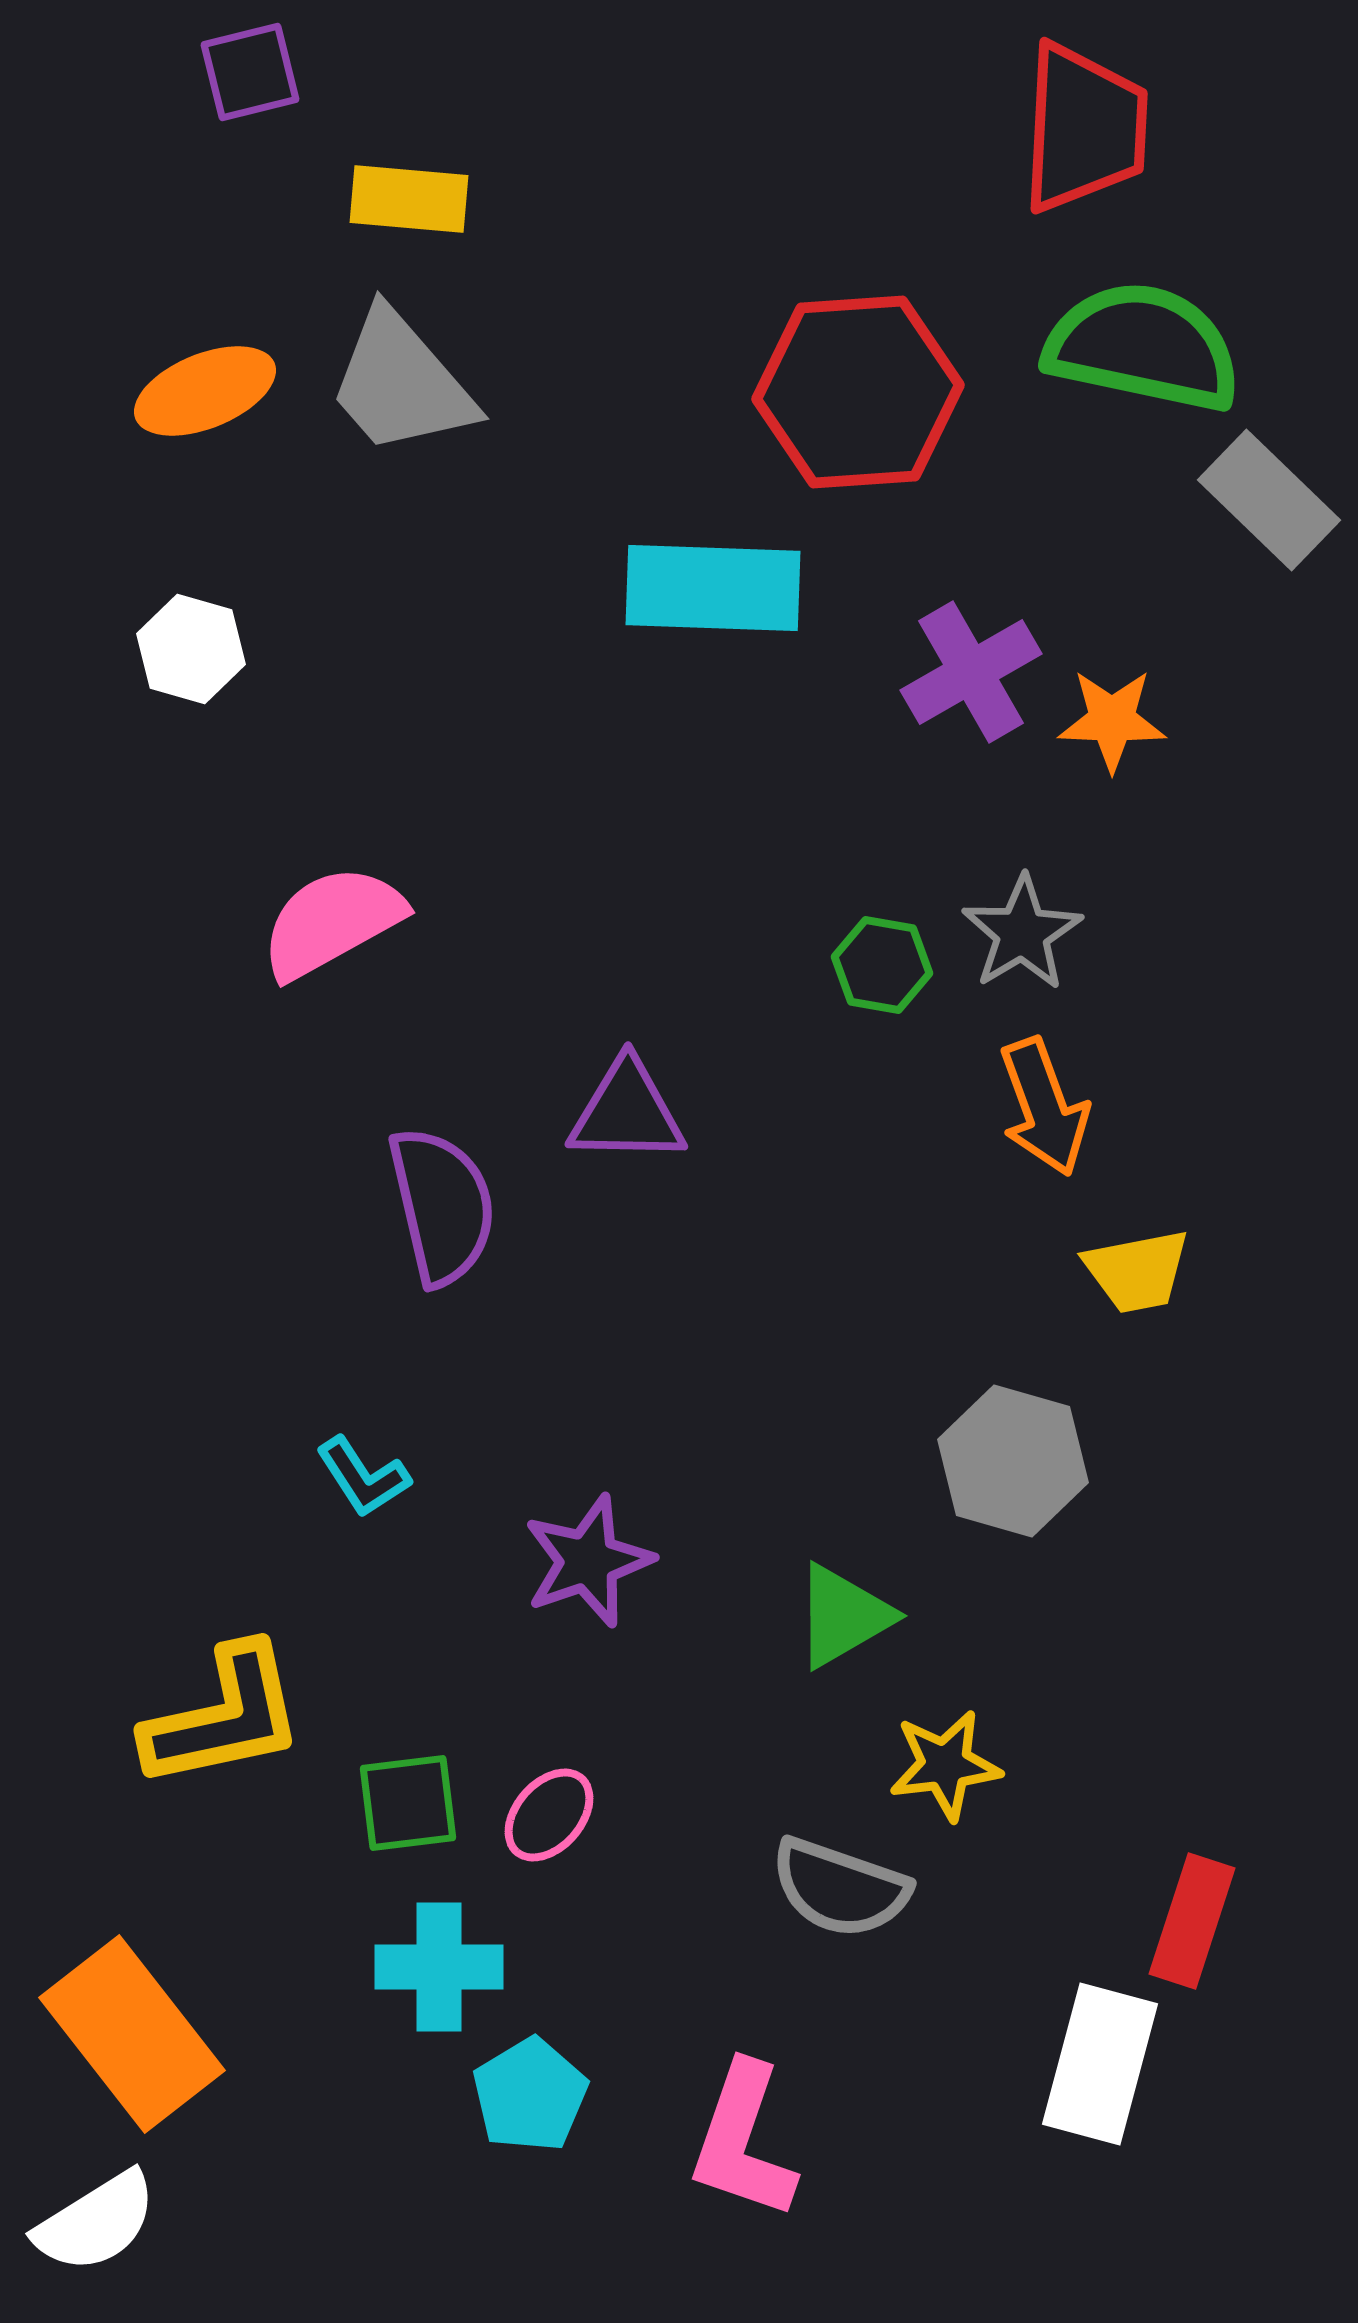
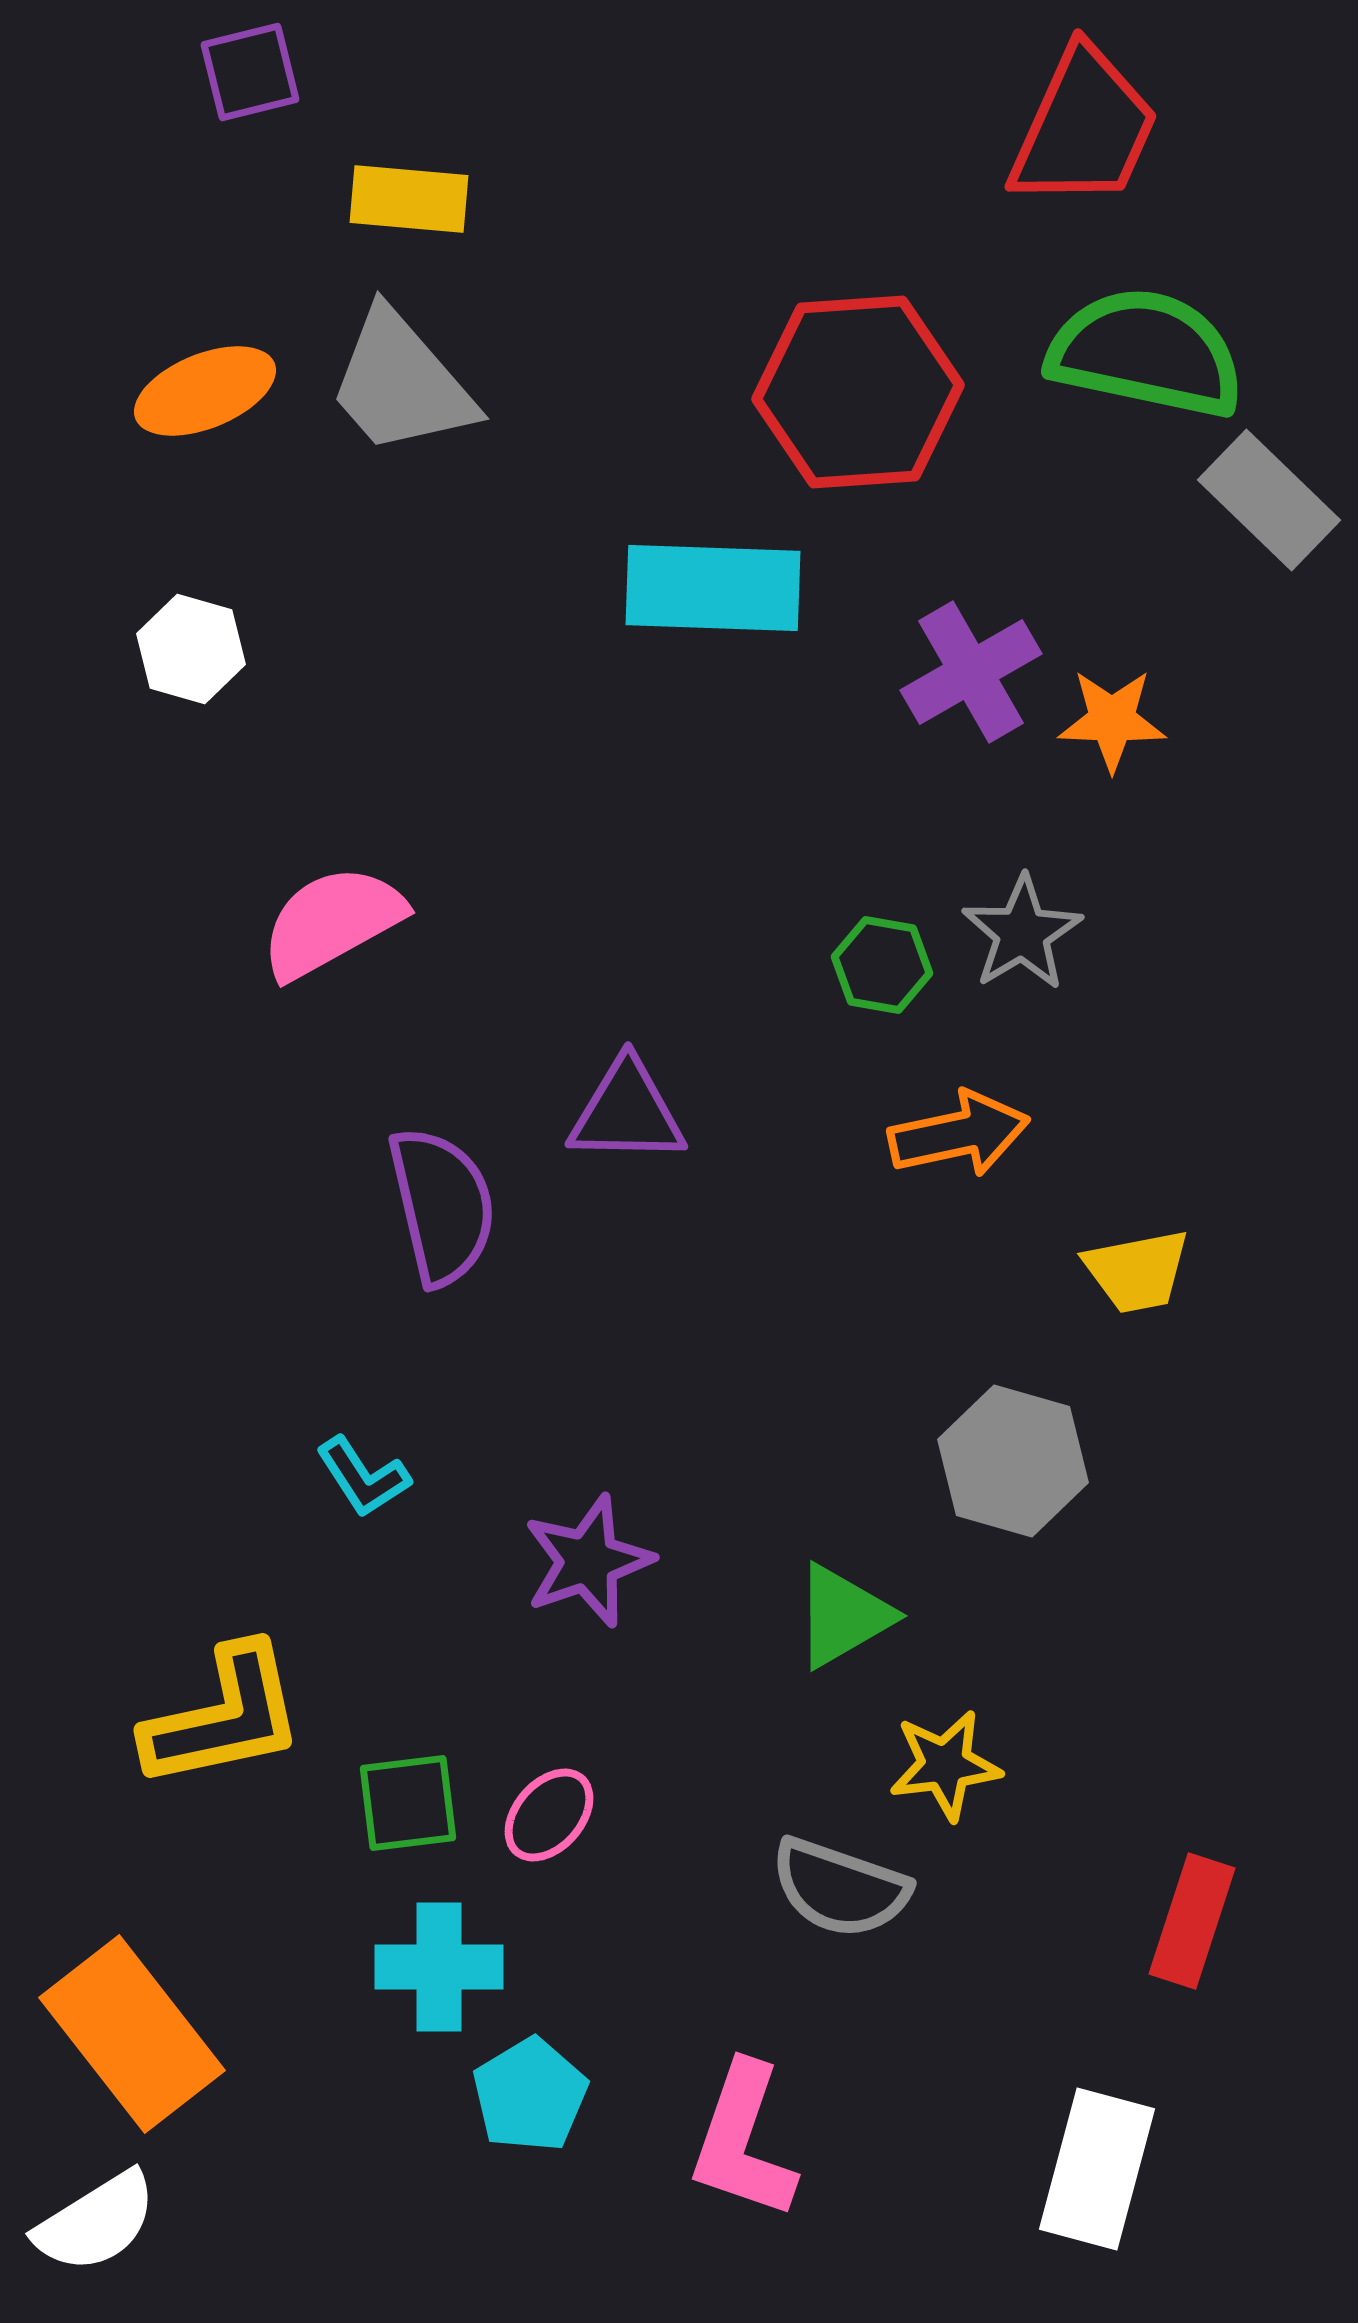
red trapezoid: rotated 21 degrees clockwise
green semicircle: moved 3 px right, 6 px down
orange arrow: moved 85 px left, 27 px down; rotated 82 degrees counterclockwise
white rectangle: moved 3 px left, 105 px down
